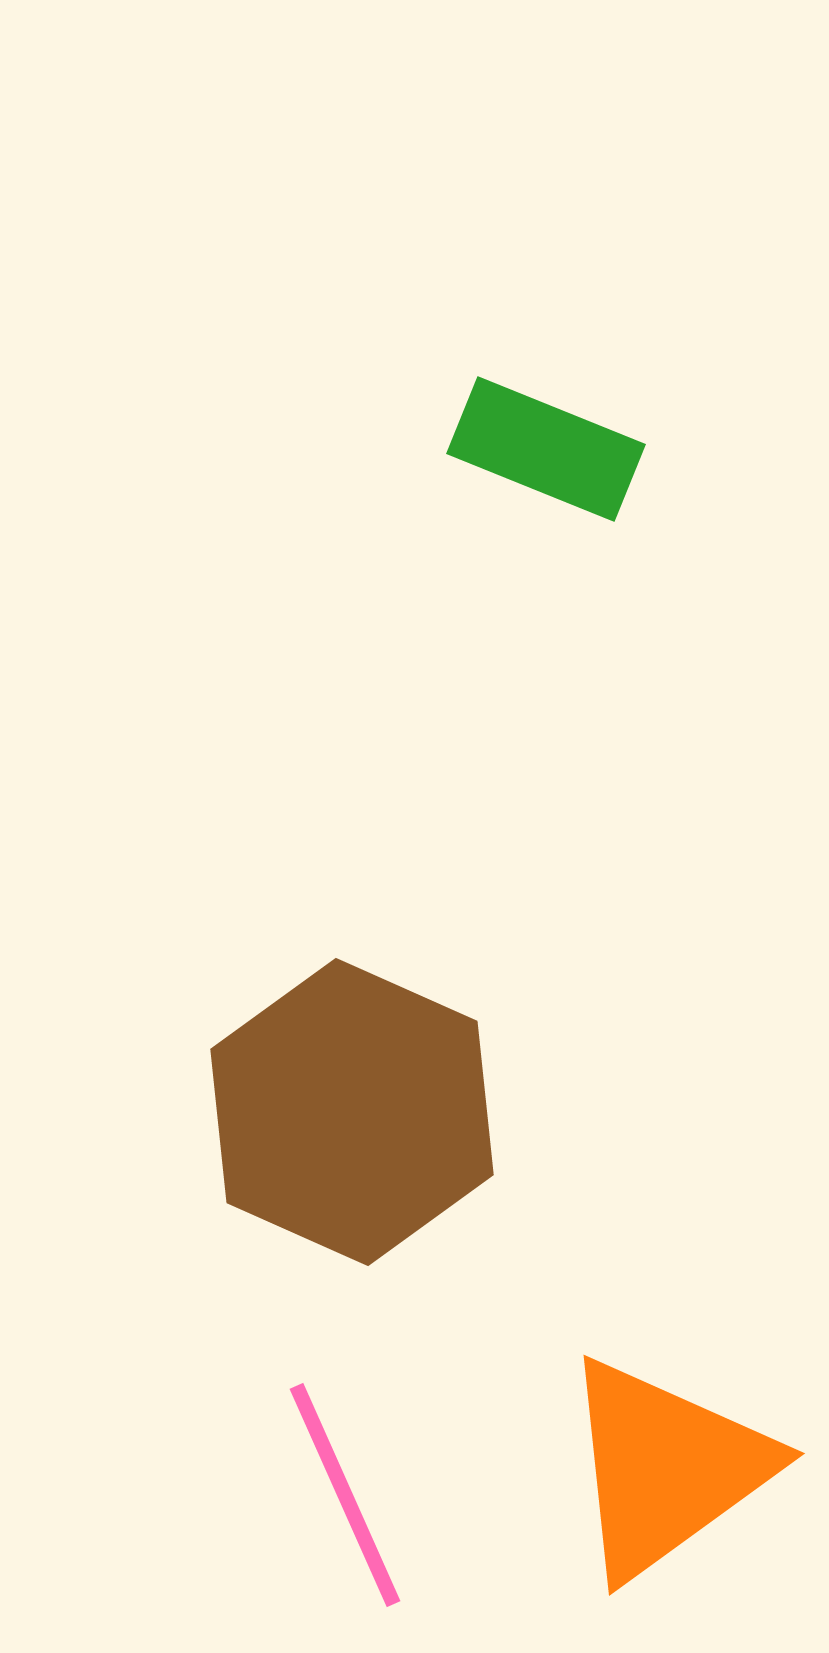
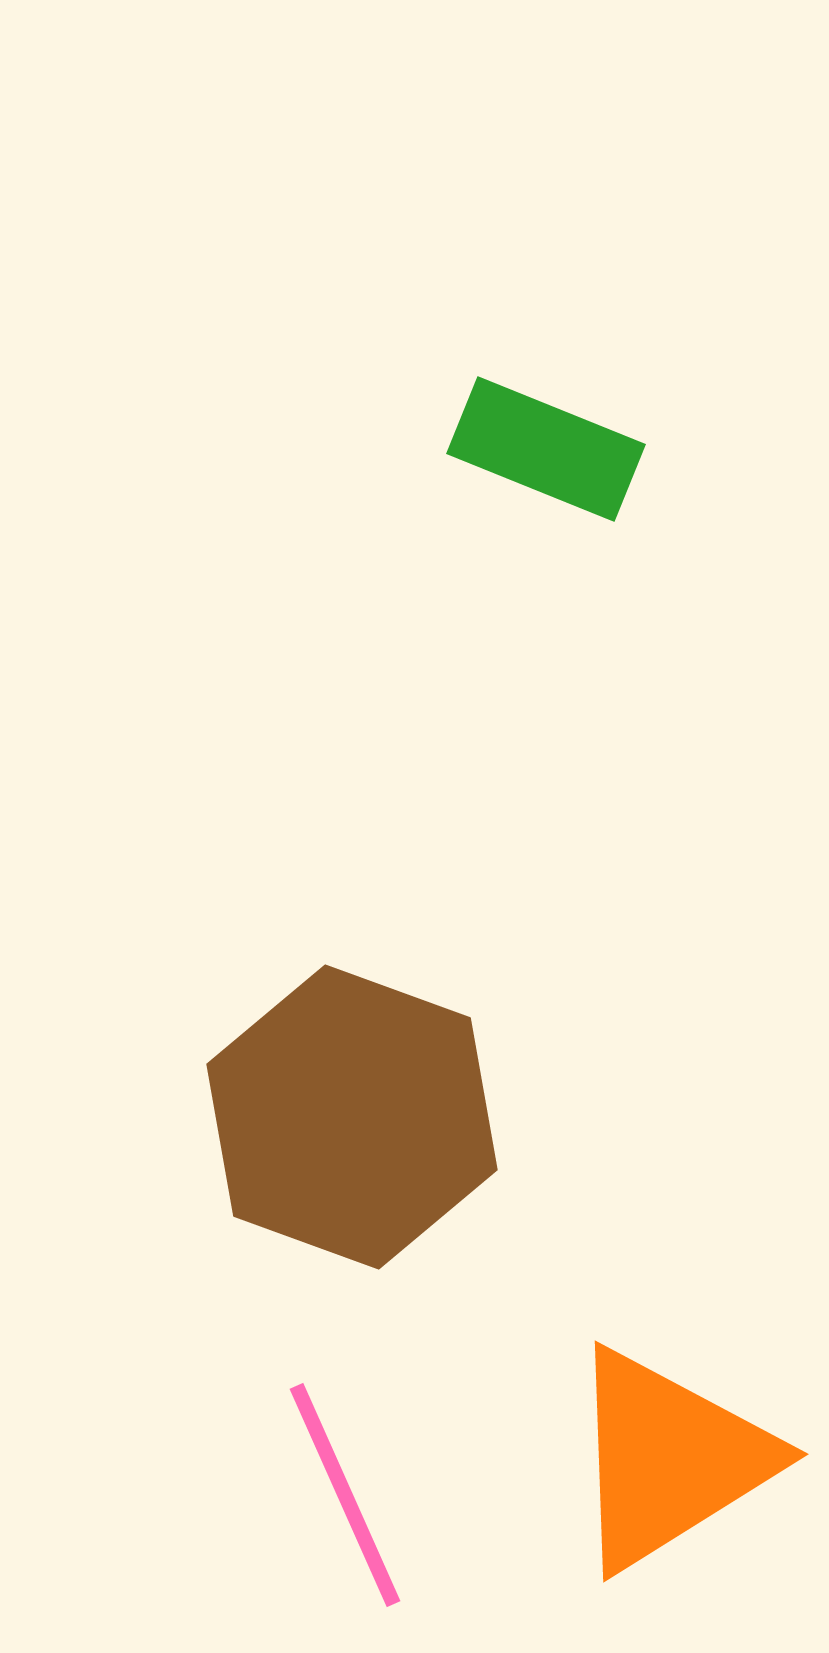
brown hexagon: moved 5 px down; rotated 4 degrees counterclockwise
orange triangle: moved 3 px right, 9 px up; rotated 4 degrees clockwise
